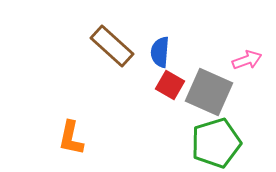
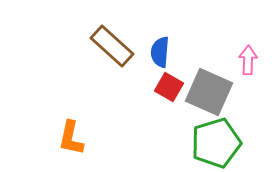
pink arrow: moved 1 px right; rotated 68 degrees counterclockwise
red square: moved 1 px left, 2 px down
